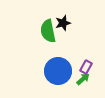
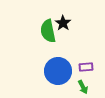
black star: rotated 21 degrees counterclockwise
purple rectangle: rotated 56 degrees clockwise
green arrow: moved 8 px down; rotated 104 degrees clockwise
